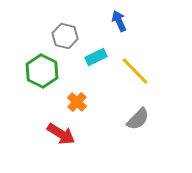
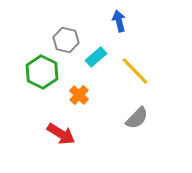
blue arrow: rotated 10 degrees clockwise
gray hexagon: moved 1 px right, 4 px down
cyan rectangle: rotated 15 degrees counterclockwise
green hexagon: moved 1 px down
orange cross: moved 2 px right, 7 px up
gray semicircle: moved 1 px left, 1 px up
